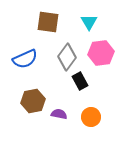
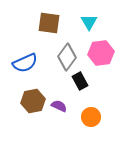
brown square: moved 1 px right, 1 px down
blue semicircle: moved 4 px down
purple semicircle: moved 8 px up; rotated 14 degrees clockwise
